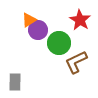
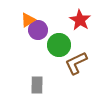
orange triangle: moved 1 px left
green circle: moved 2 px down
brown L-shape: moved 1 px down
gray rectangle: moved 22 px right, 3 px down
